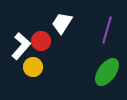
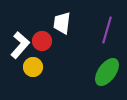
white trapezoid: rotated 25 degrees counterclockwise
red circle: moved 1 px right
white L-shape: moved 1 px left, 1 px up
